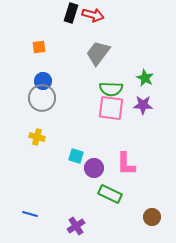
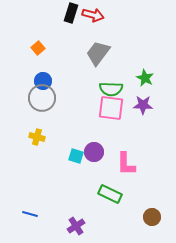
orange square: moved 1 px left, 1 px down; rotated 32 degrees counterclockwise
purple circle: moved 16 px up
